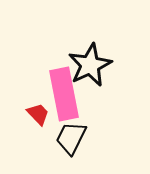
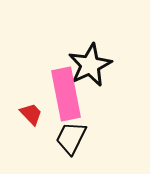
pink rectangle: moved 2 px right
red trapezoid: moved 7 px left
